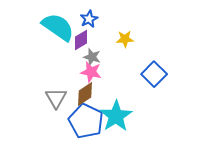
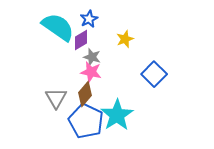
yellow star: rotated 18 degrees counterclockwise
brown diamond: rotated 15 degrees counterclockwise
cyan star: moved 1 px right, 1 px up
